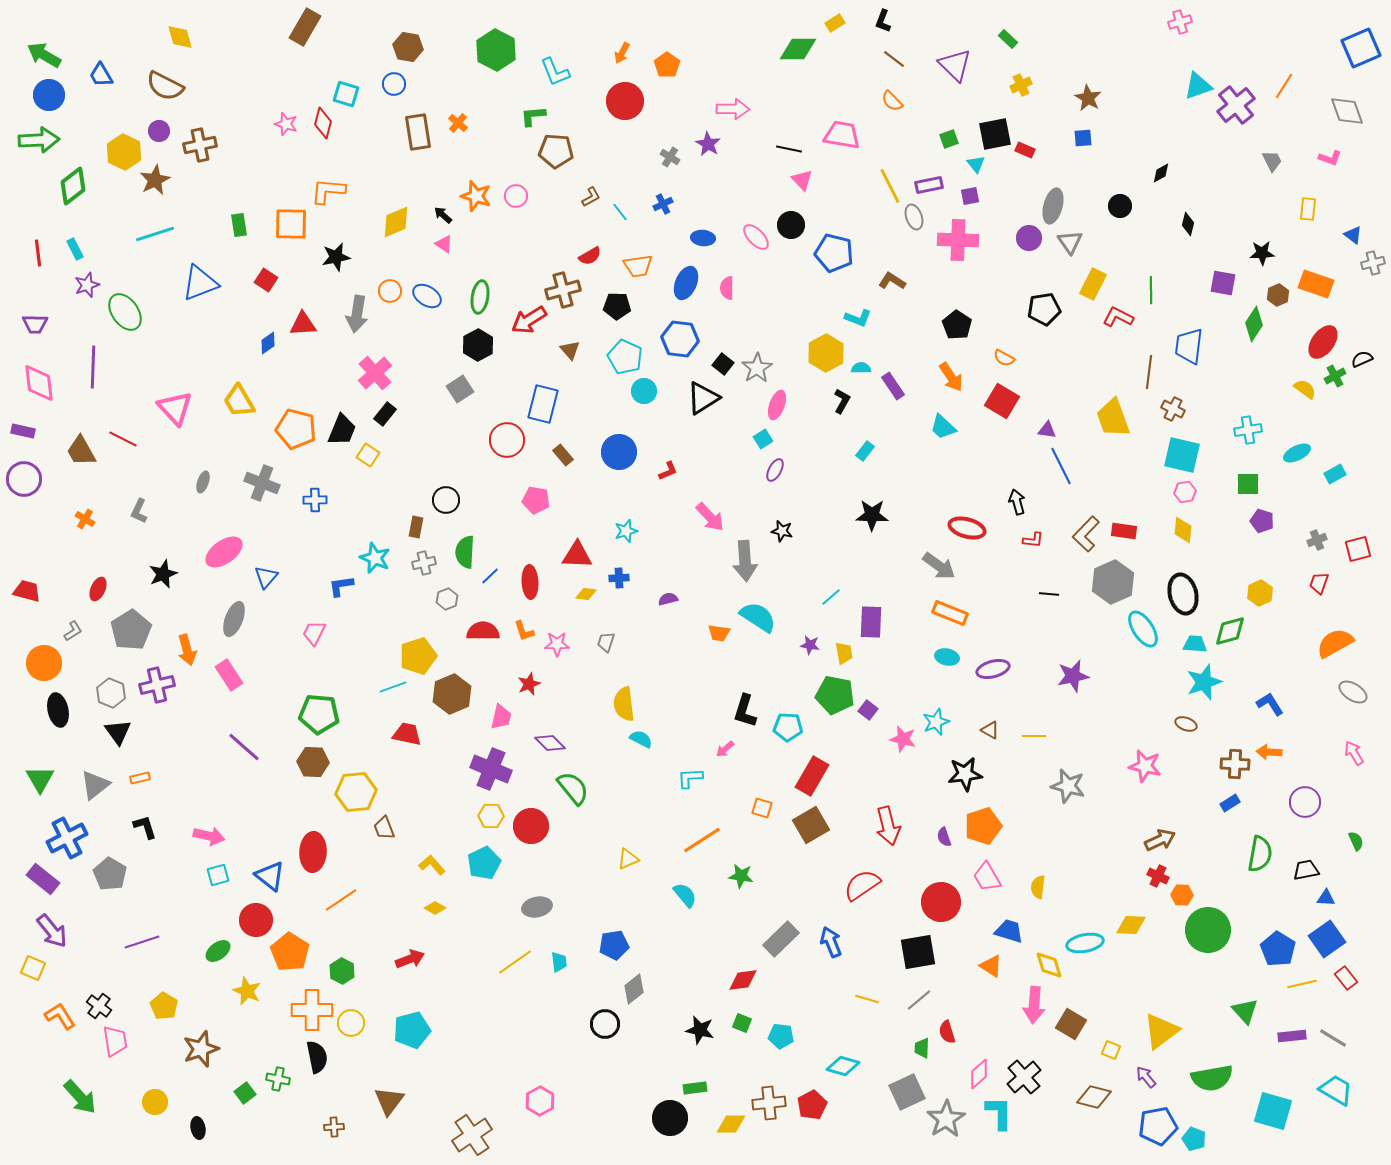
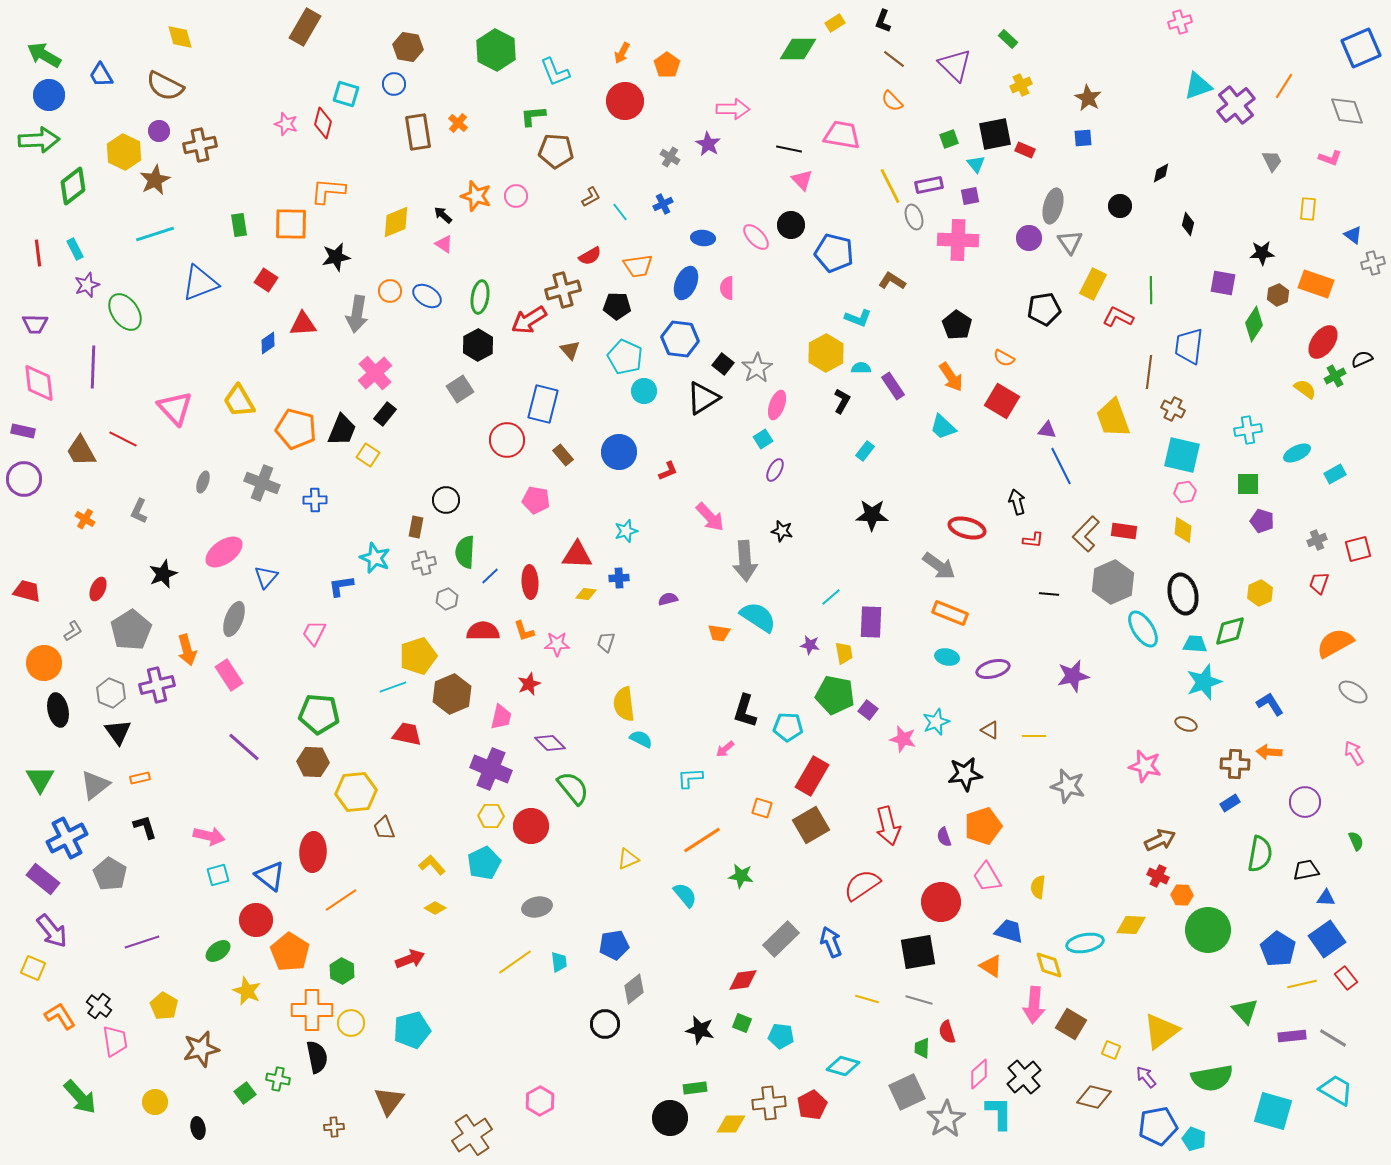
gray line at (919, 1000): rotated 56 degrees clockwise
brown star at (201, 1049): rotated 6 degrees clockwise
